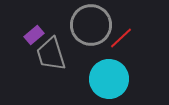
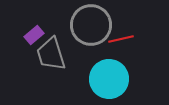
red line: moved 1 px down; rotated 30 degrees clockwise
